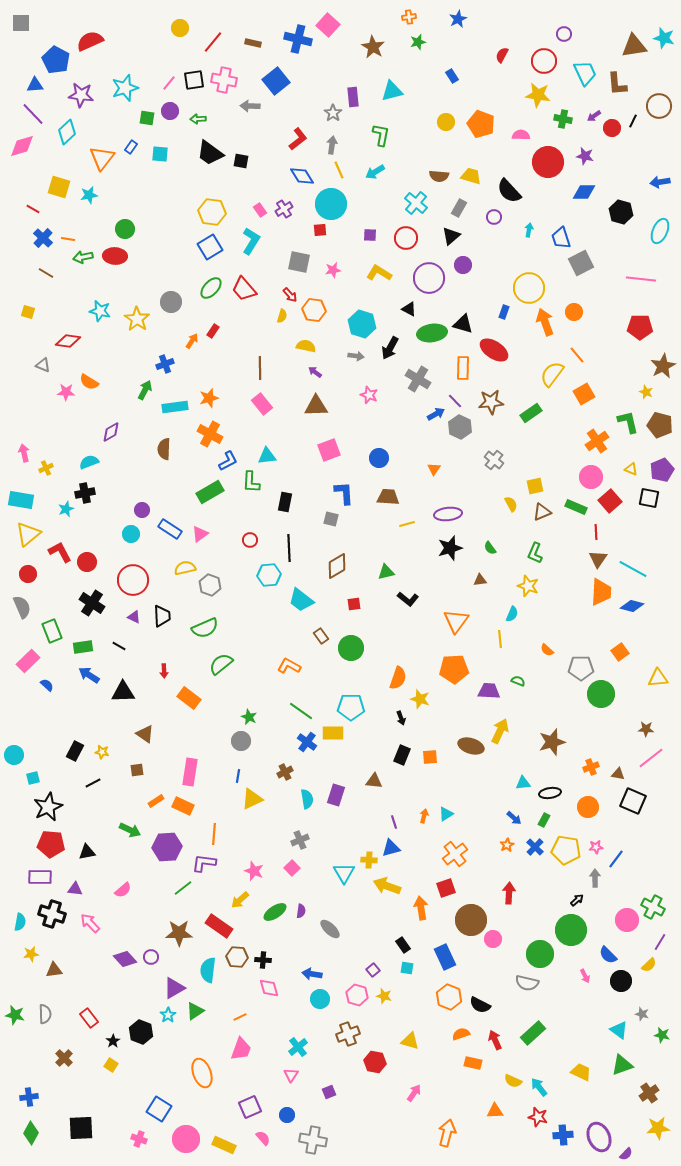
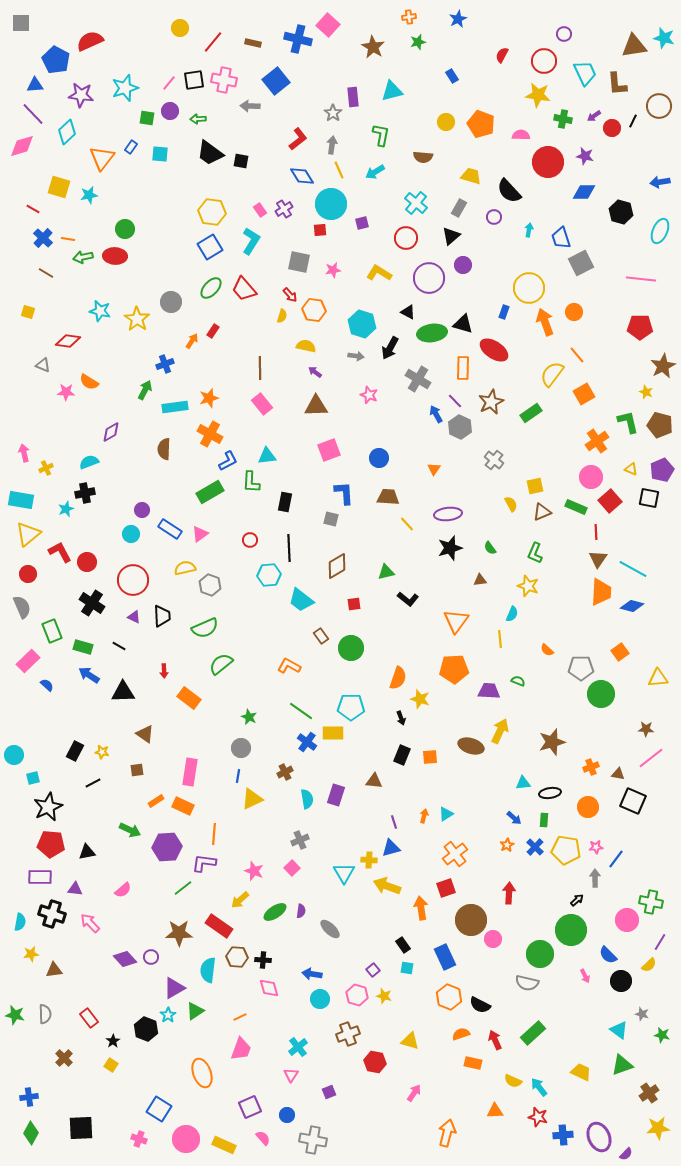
brown semicircle at (439, 176): moved 16 px left, 19 px up
purple square at (370, 235): moved 8 px left, 12 px up; rotated 16 degrees counterclockwise
black triangle at (409, 309): moved 1 px left, 3 px down
brown star at (491, 402): rotated 20 degrees counterclockwise
blue arrow at (436, 414): rotated 90 degrees counterclockwise
yellow line at (407, 524): rotated 63 degrees clockwise
green rectangle at (83, 647): rotated 24 degrees clockwise
gray circle at (241, 741): moved 7 px down
green rectangle at (544, 820): rotated 24 degrees counterclockwise
green cross at (653, 907): moved 2 px left, 5 px up; rotated 15 degrees counterclockwise
black hexagon at (141, 1032): moved 5 px right, 3 px up
